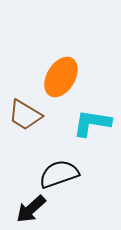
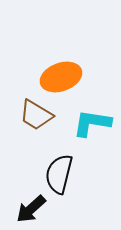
orange ellipse: rotated 39 degrees clockwise
brown trapezoid: moved 11 px right
black semicircle: rotated 57 degrees counterclockwise
